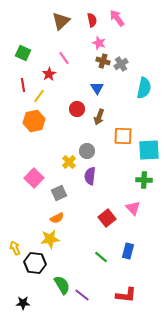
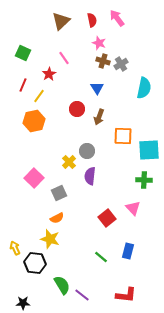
red line: rotated 32 degrees clockwise
yellow star: rotated 24 degrees clockwise
